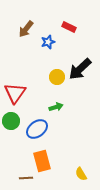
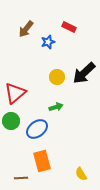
black arrow: moved 4 px right, 4 px down
red triangle: rotated 15 degrees clockwise
brown line: moved 5 px left
